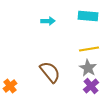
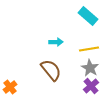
cyan rectangle: rotated 36 degrees clockwise
cyan arrow: moved 8 px right, 21 px down
gray star: moved 2 px right
brown semicircle: moved 1 px right, 2 px up
orange cross: moved 1 px down
